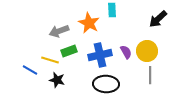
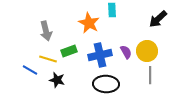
gray arrow: moved 13 px left; rotated 84 degrees counterclockwise
yellow line: moved 2 px left, 1 px up
